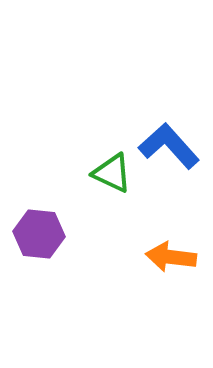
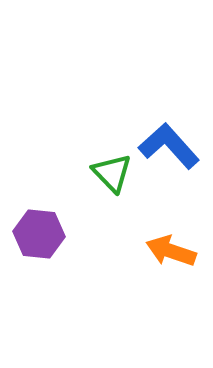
green triangle: rotated 21 degrees clockwise
orange arrow: moved 6 px up; rotated 12 degrees clockwise
